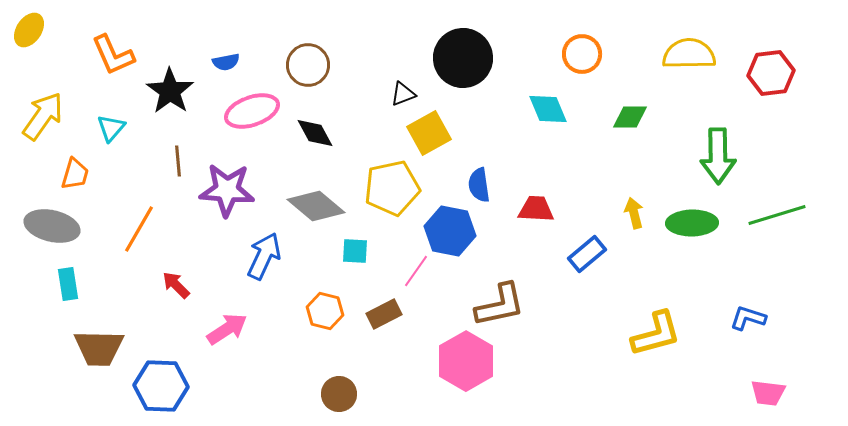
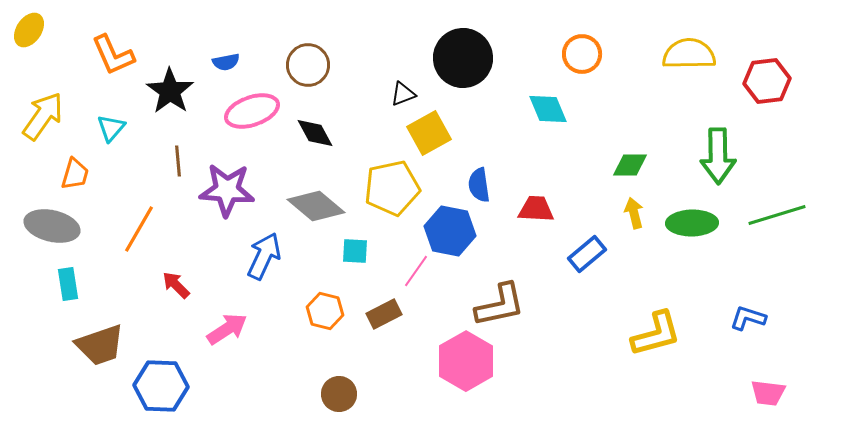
red hexagon at (771, 73): moved 4 px left, 8 px down
green diamond at (630, 117): moved 48 px down
brown trapezoid at (99, 348): moved 1 px right, 3 px up; rotated 20 degrees counterclockwise
